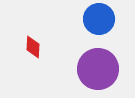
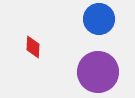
purple circle: moved 3 px down
